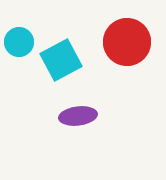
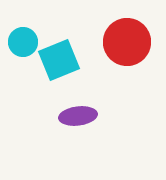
cyan circle: moved 4 px right
cyan square: moved 2 px left; rotated 6 degrees clockwise
